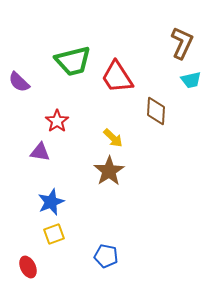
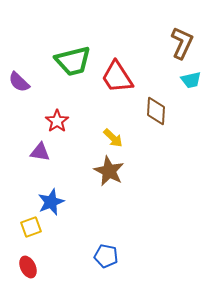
brown star: rotated 12 degrees counterclockwise
yellow square: moved 23 px left, 7 px up
